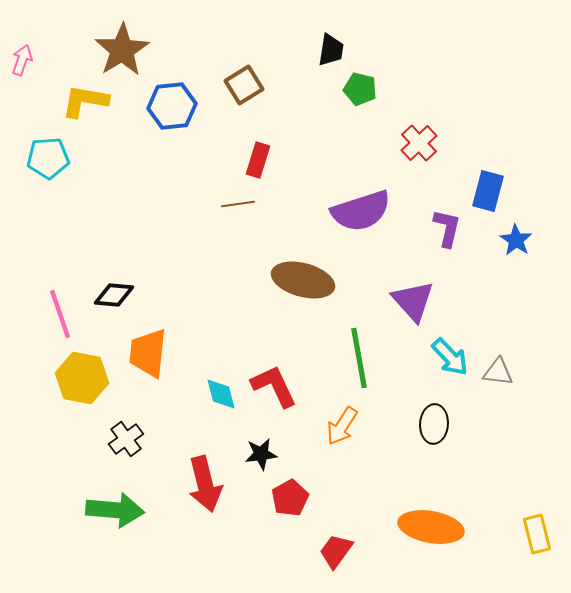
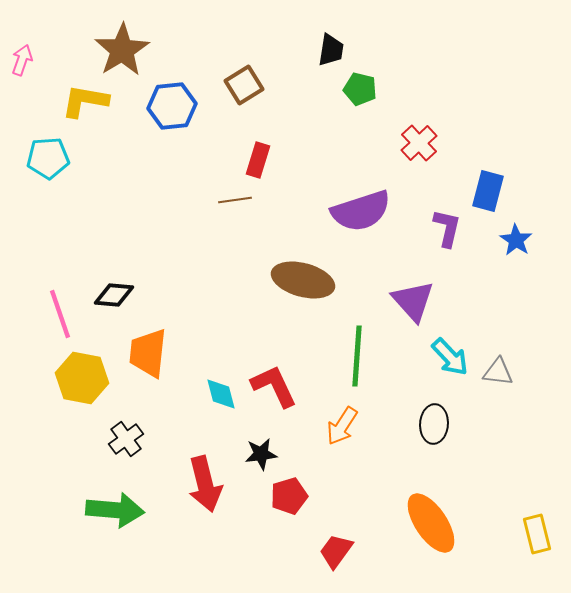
brown line: moved 3 px left, 4 px up
green line: moved 2 px left, 2 px up; rotated 14 degrees clockwise
red pentagon: moved 1 px left, 2 px up; rotated 12 degrees clockwise
orange ellipse: moved 4 px up; rotated 46 degrees clockwise
